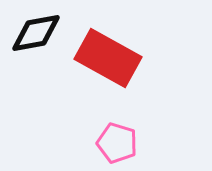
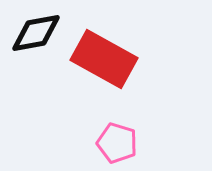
red rectangle: moved 4 px left, 1 px down
